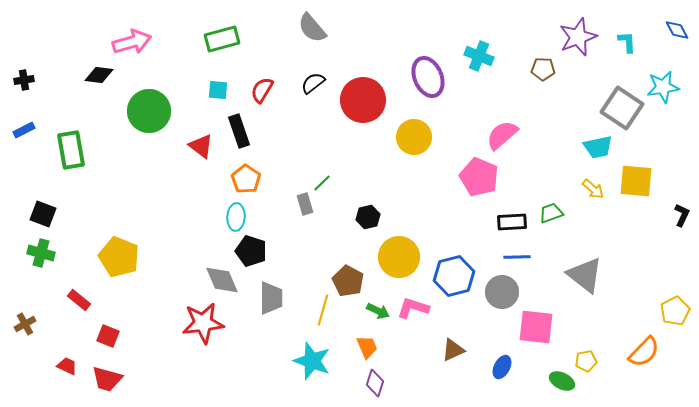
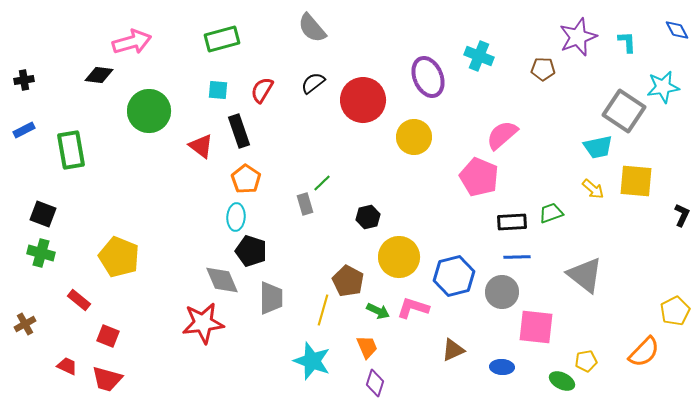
gray square at (622, 108): moved 2 px right, 3 px down
blue ellipse at (502, 367): rotated 65 degrees clockwise
